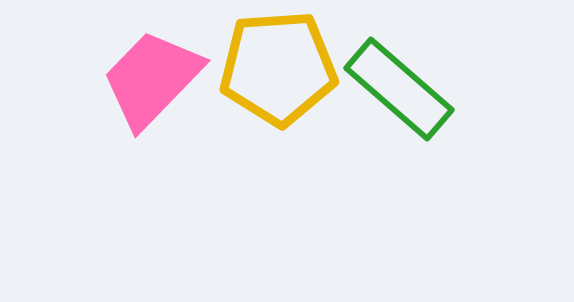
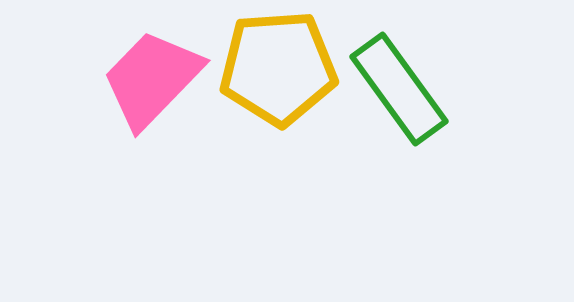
green rectangle: rotated 13 degrees clockwise
